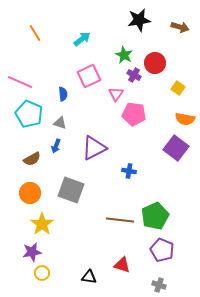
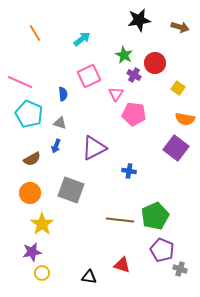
gray cross: moved 21 px right, 16 px up
